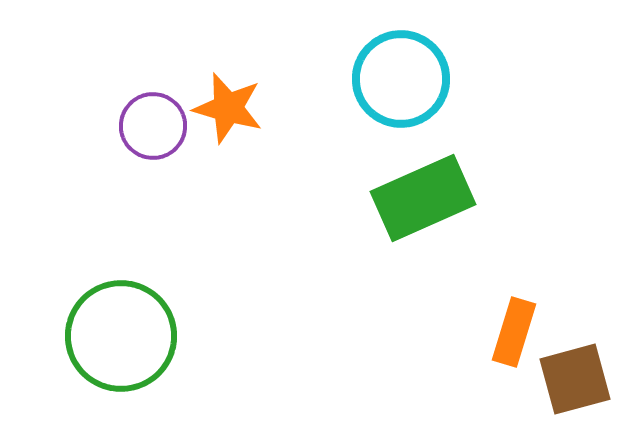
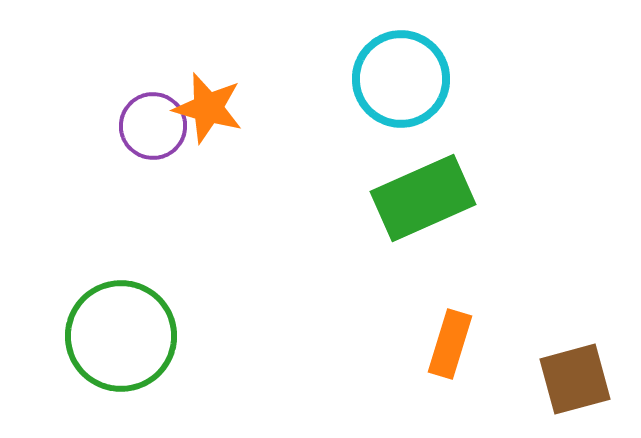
orange star: moved 20 px left
orange rectangle: moved 64 px left, 12 px down
